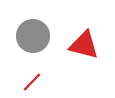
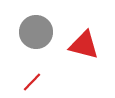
gray circle: moved 3 px right, 4 px up
